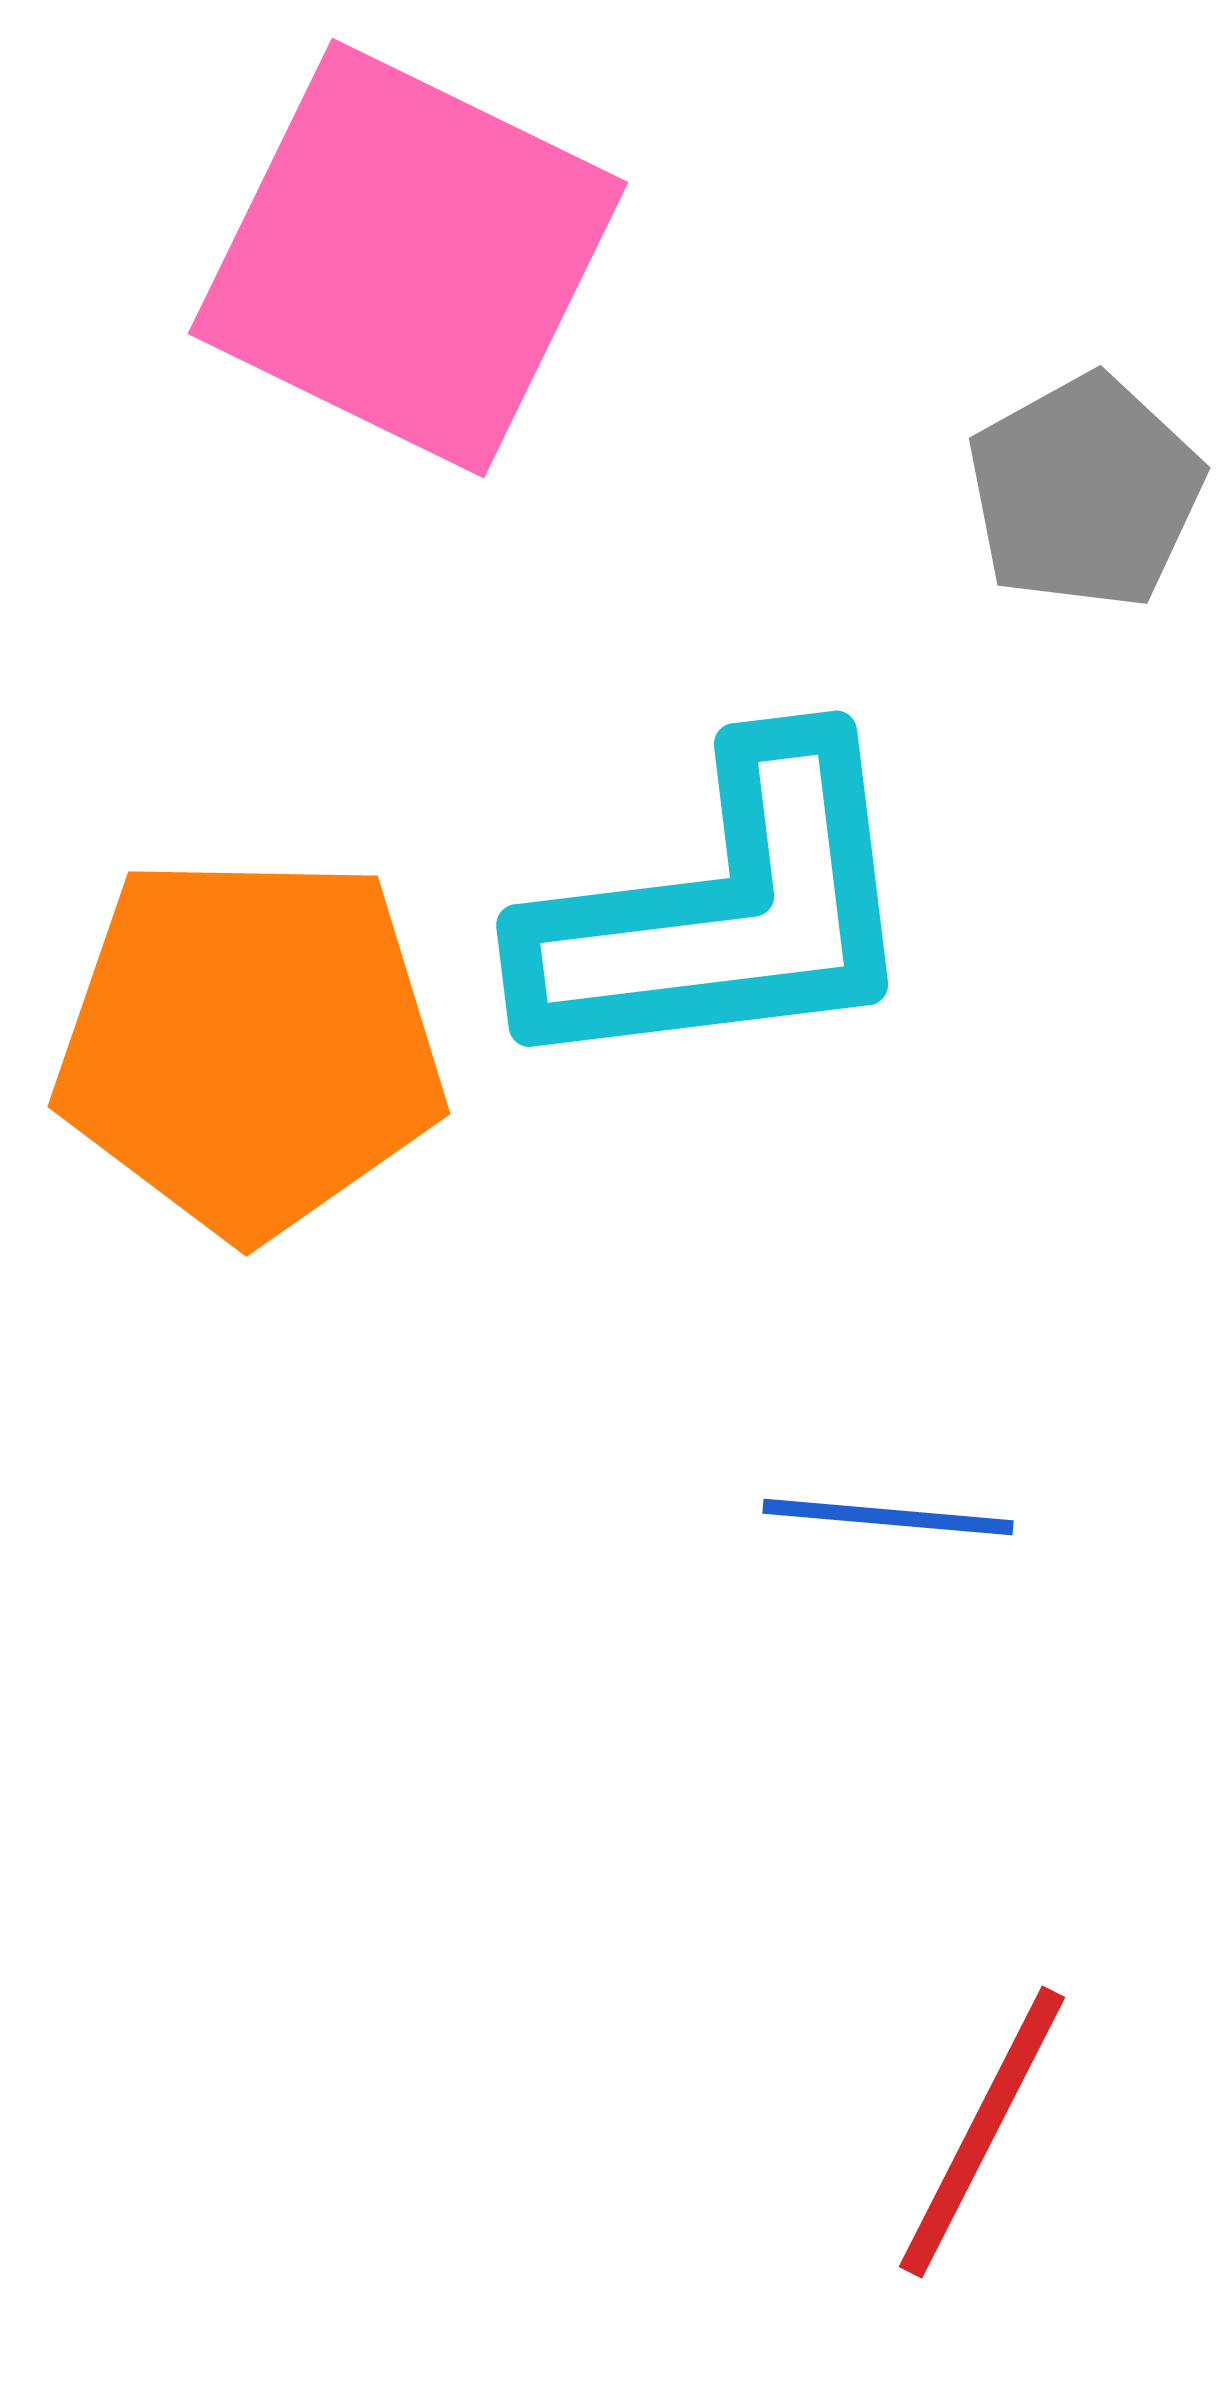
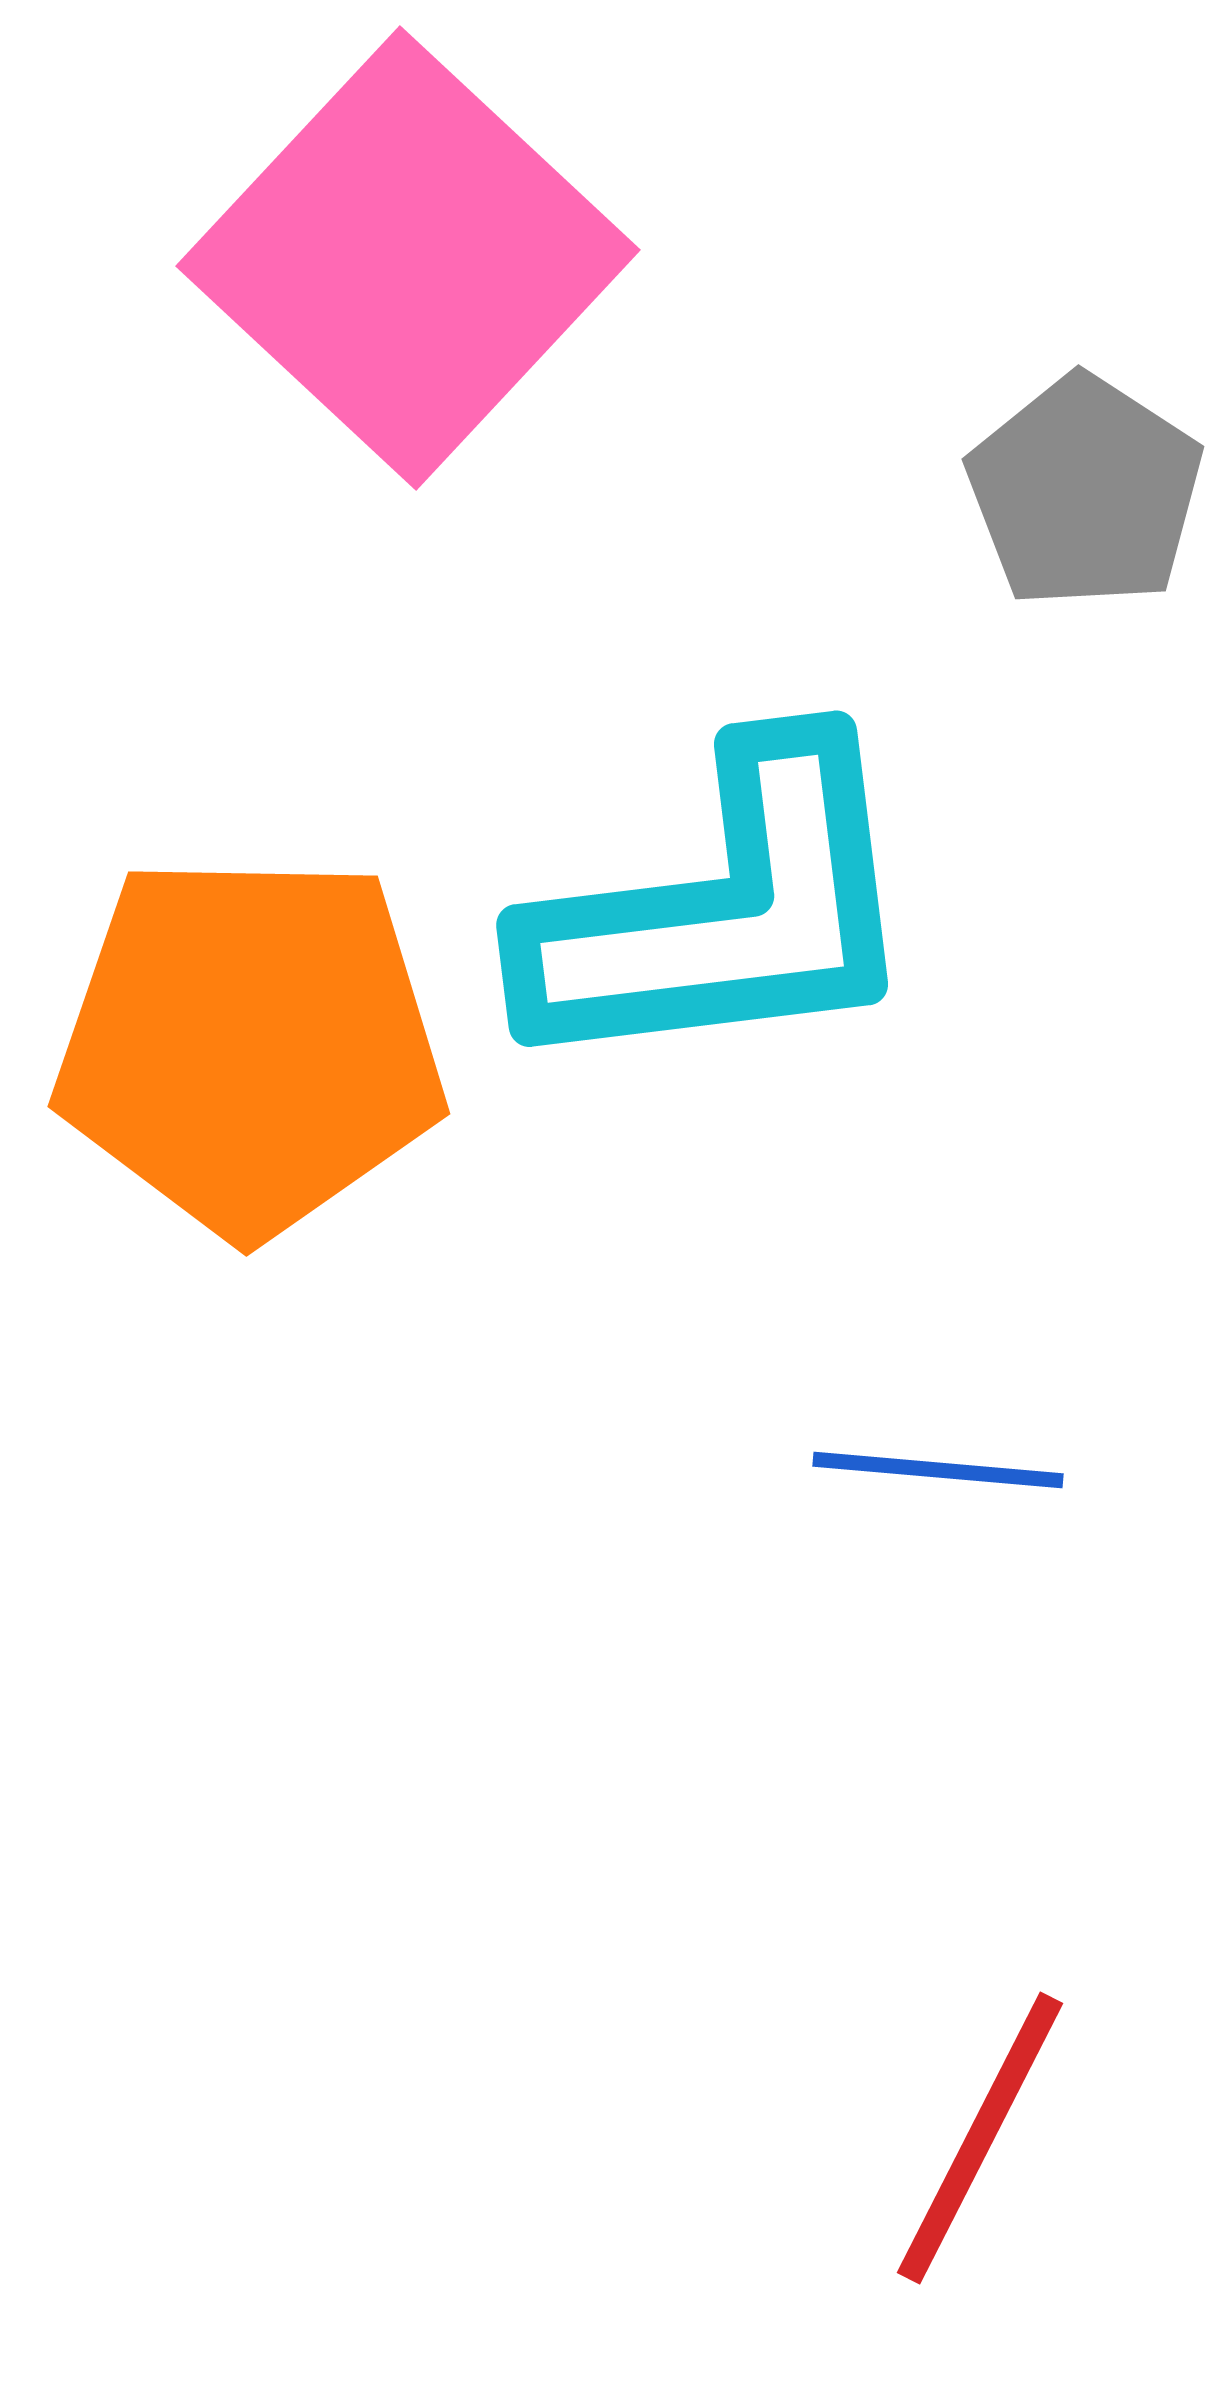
pink square: rotated 17 degrees clockwise
gray pentagon: rotated 10 degrees counterclockwise
blue line: moved 50 px right, 47 px up
red line: moved 2 px left, 6 px down
